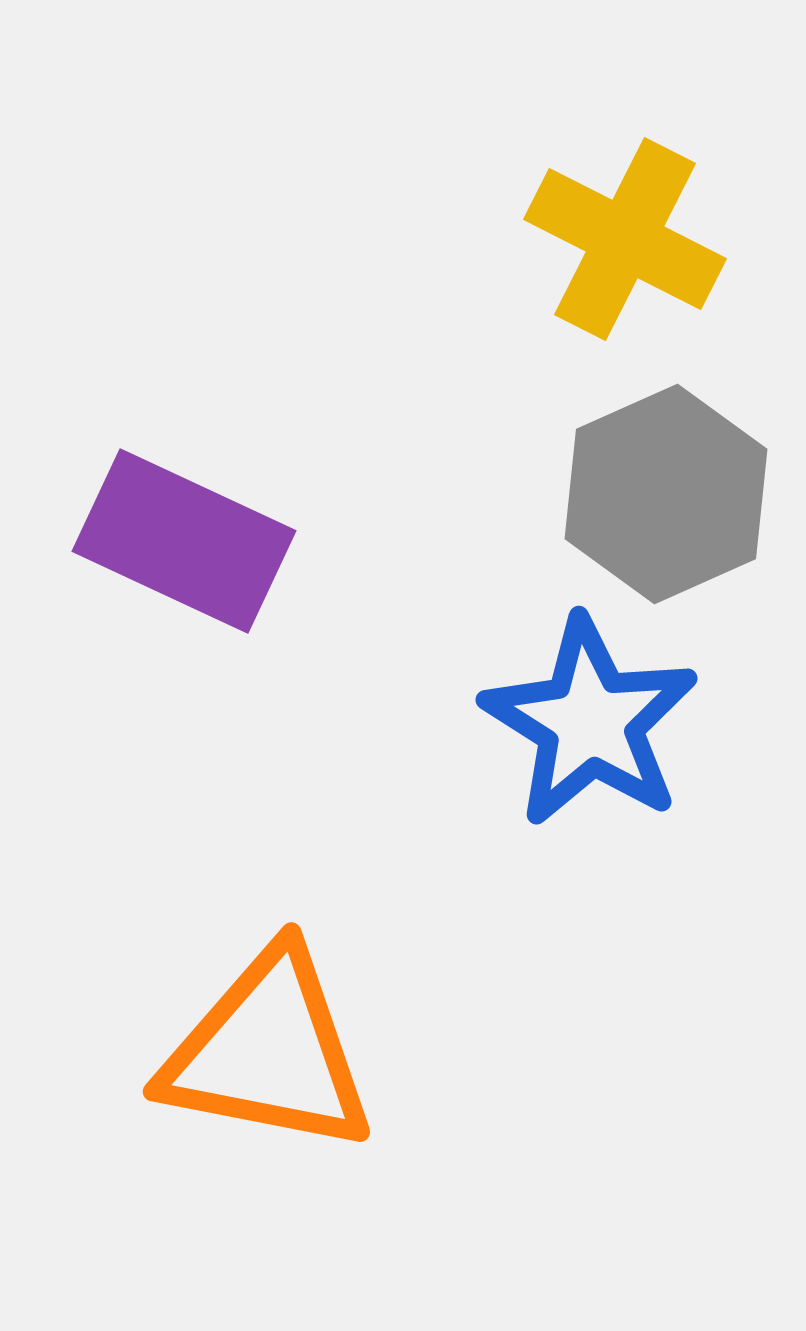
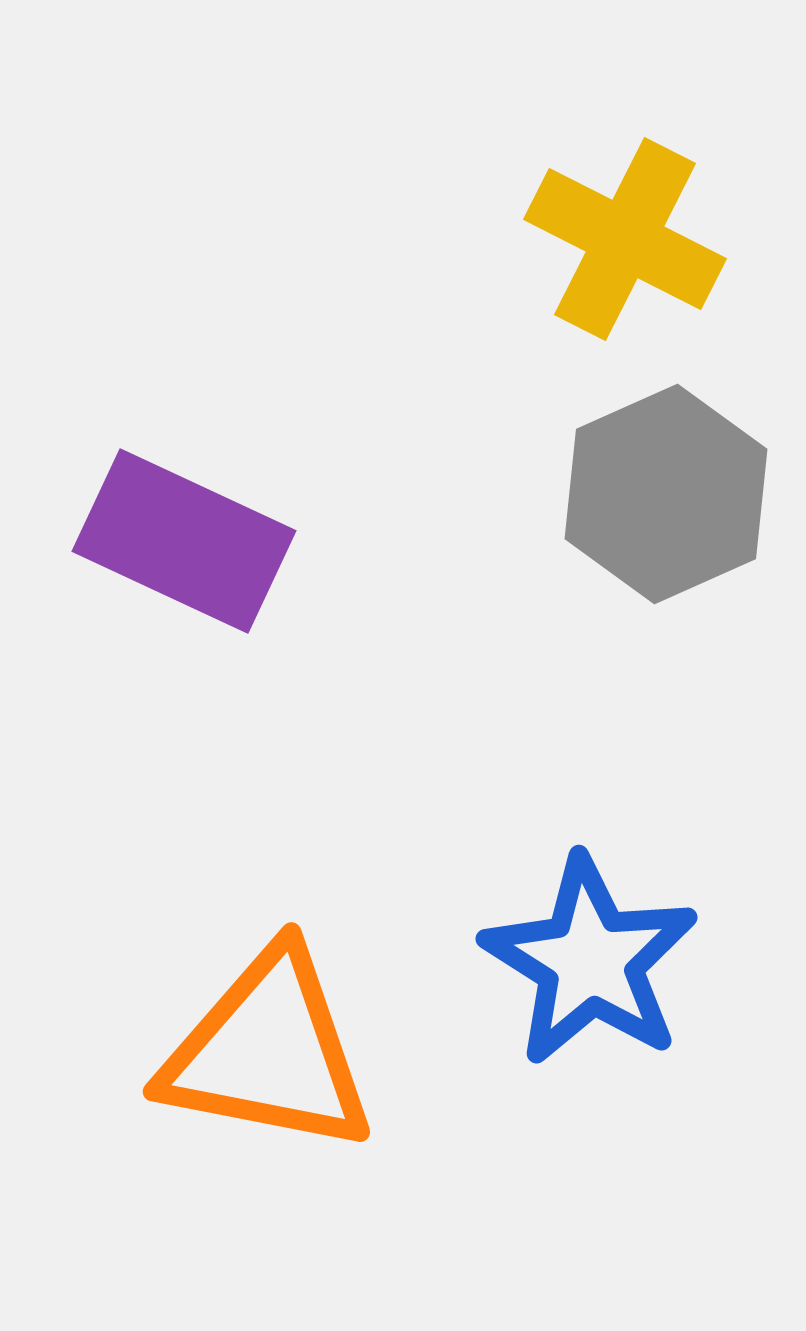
blue star: moved 239 px down
